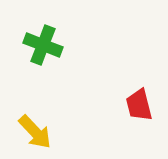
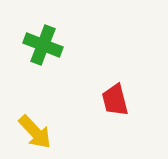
red trapezoid: moved 24 px left, 5 px up
